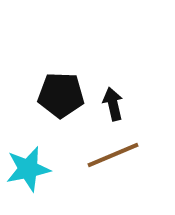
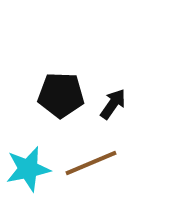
black arrow: rotated 48 degrees clockwise
brown line: moved 22 px left, 8 px down
